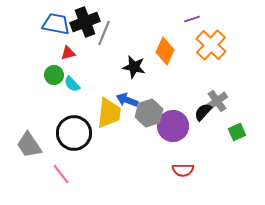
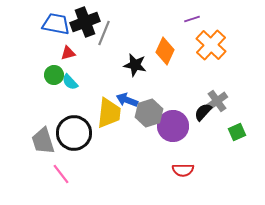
black star: moved 1 px right, 2 px up
cyan semicircle: moved 2 px left, 2 px up
gray trapezoid: moved 14 px right, 4 px up; rotated 16 degrees clockwise
